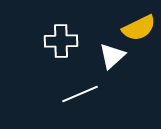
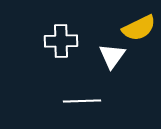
white triangle: rotated 12 degrees counterclockwise
white line: moved 2 px right, 7 px down; rotated 21 degrees clockwise
